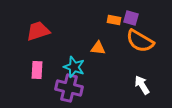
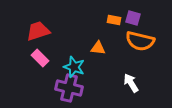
purple square: moved 2 px right
orange semicircle: rotated 16 degrees counterclockwise
pink rectangle: moved 3 px right, 12 px up; rotated 48 degrees counterclockwise
white arrow: moved 11 px left, 2 px up
